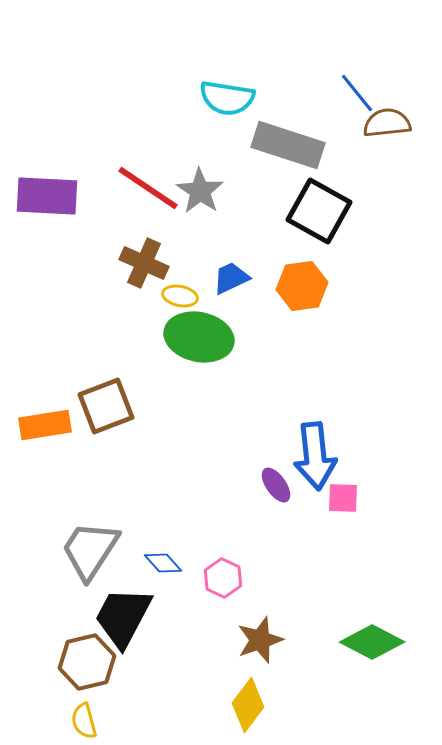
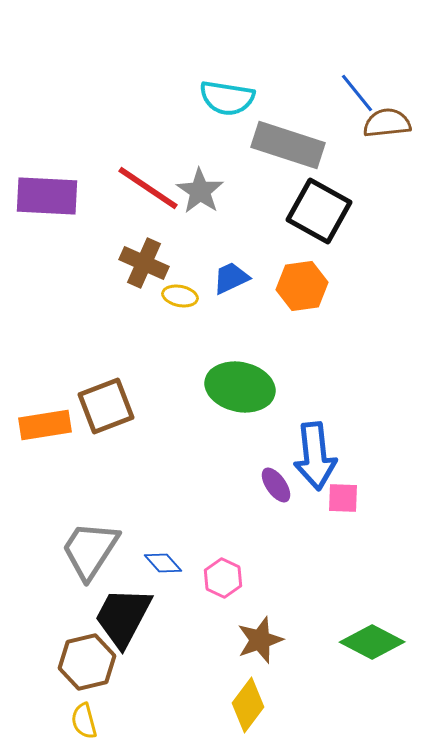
green ellipse: moved 41 px right, 50 px down
